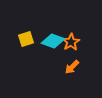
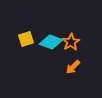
cyan diamond: moved 2 px left, 1 px down
orange arrow: moved 1 px right
